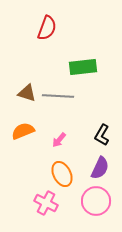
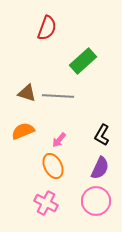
green rectangle: moved 6 px up; rotated 36 degrees counterclockwise
orange ellipse: moved 9 px left, 8 px up
